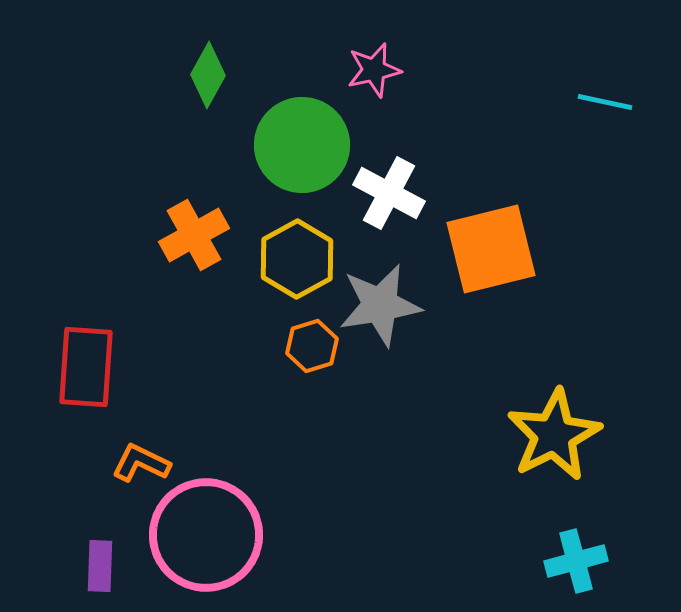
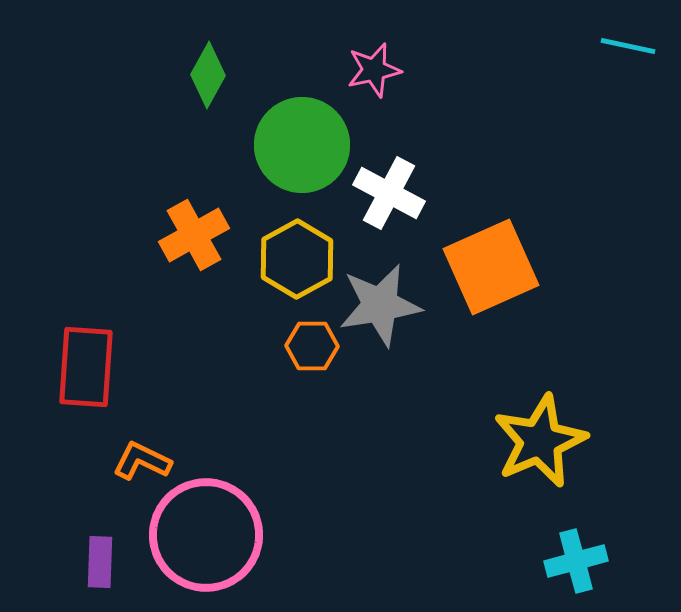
cyan line: moved 23 px right, 56 px up
orange square: moved 18 px down; rotated 10 degrees counterclockwise
orange hexagon: rotated 18 degrees clockwise
yellow star: moved 14 px left, 6 px down; rotated 4 degrees clockwise
orange L-shape: moved 1 px right, 2 px up
purple rectangle: moved 4 px up
